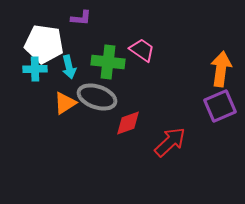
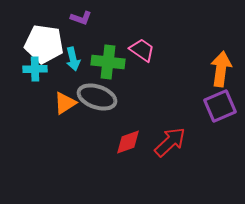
purple L-shape: rotated 15 degrees clockwise
cyan arrow: moved 4 px right, 8 px up
red diamond: moved 19 px down
